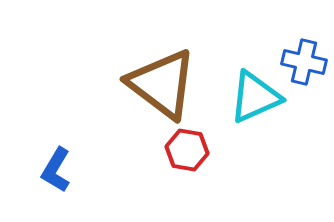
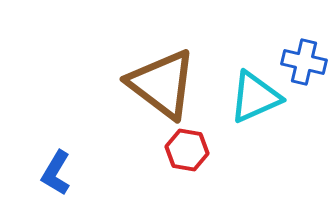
blue L-shape: moved 3 px down
